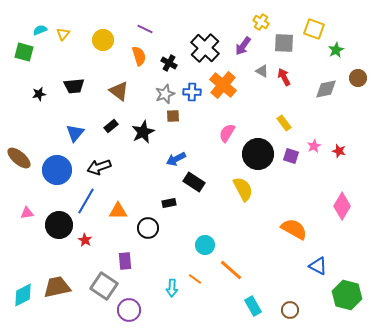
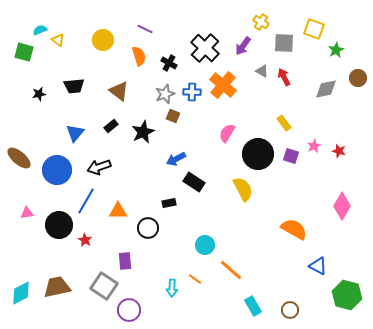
yellow triangle at (63, 34): moved 5 px left, 6 px down; rotated 32 degrees counterclockwise
brown square at (173, 116): rotated 24 degrees clockwise
cyan diamond at (23, 295): moved 2 px left, 2 px up
